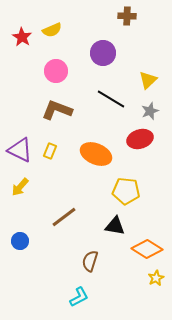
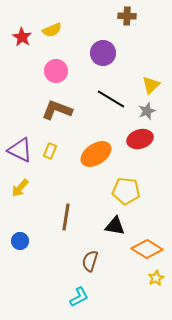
yellow triangle: moved 3 px right, 5 px down
gray star: moved 3 px left
orange ellipse: rotated 56 degrees counterclockwise
yellow arrow: moved 1 px down
brown line: moved 2 px right; rotated 44 degrees counterclockwise
